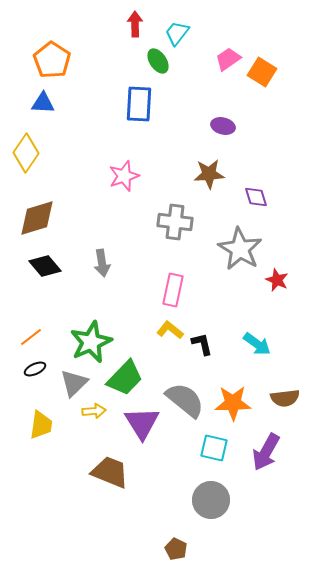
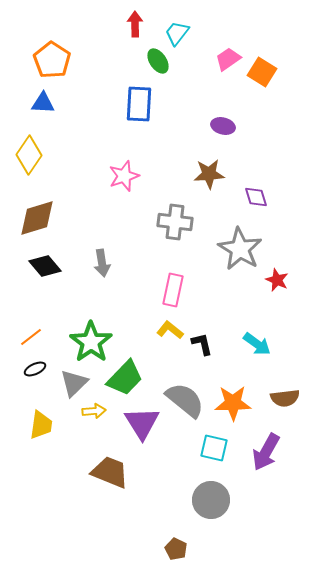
yellow diamond: moved 3 px right, 2 px down
green star: rotated 12 degrees counterclockwise
